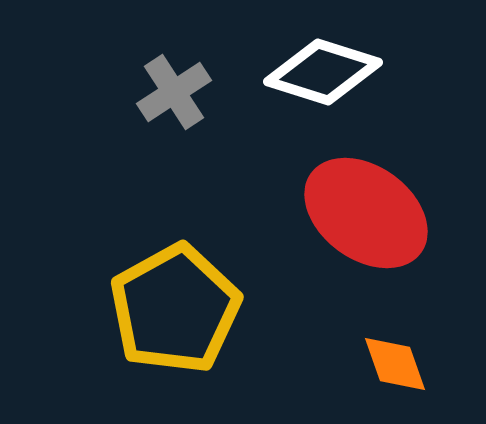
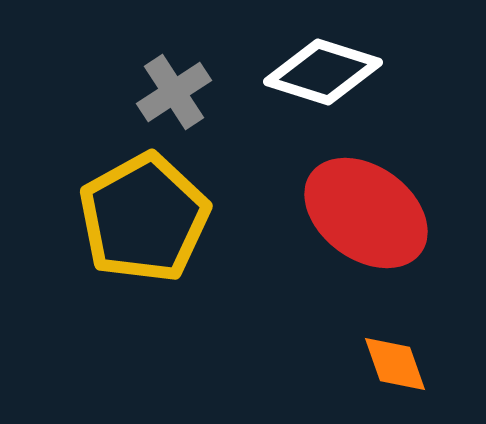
yellow pentagon: moved 31 px left, 91 px up
